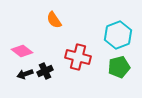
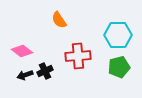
orange semicircle: moved 5 px right
cyan hexagon: rotated 20 degrees clockwise
red cross: moved 1 px up; rotated 20 degrees counterclockwise
black arrow: moved 1 px down
